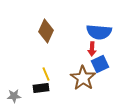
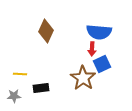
blue square: moved 2 px right
yellow line: moved 26 px left; rotated 64 degrees counterclockwise
